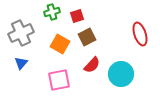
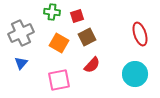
green cross: rotated 21 degrees clockwise
orange square: moved 1 px left, 1 px up
cyan circle: moved 14 px right
